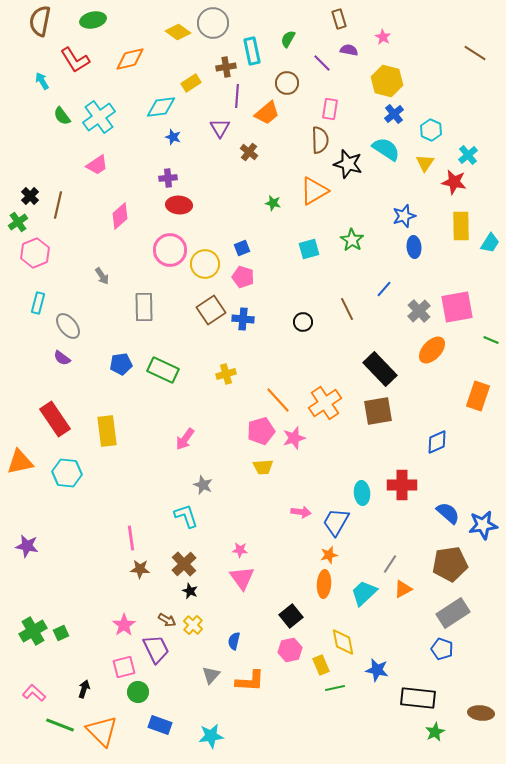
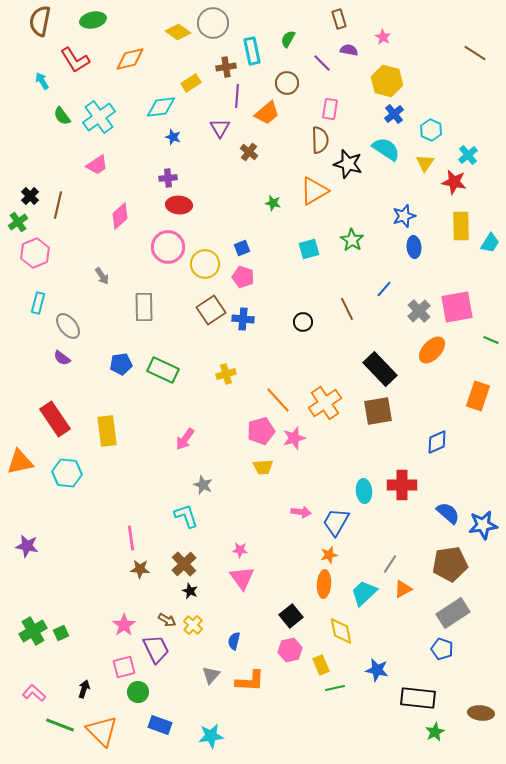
pink circle at (170, 250): moved 2 px left, 3 px up
cyan ellipse at (362, 493): moved 2 px right, 2 px up
yellow diamond at (343, 642): moved 2 px left, 11 px up
